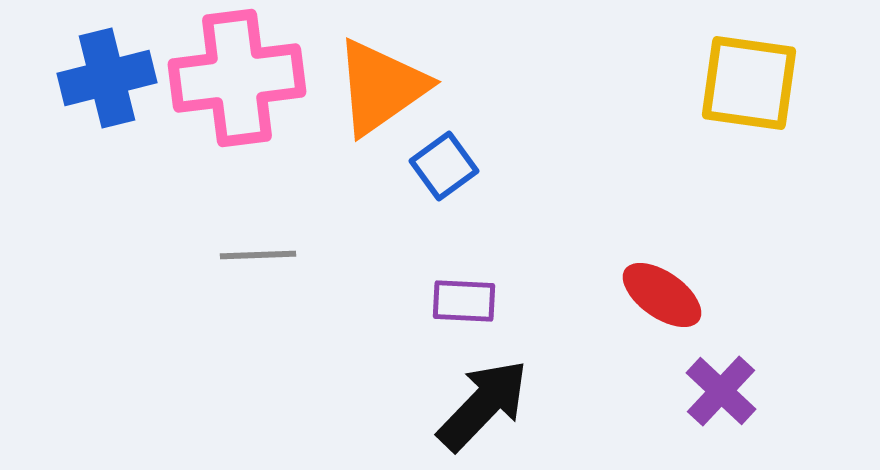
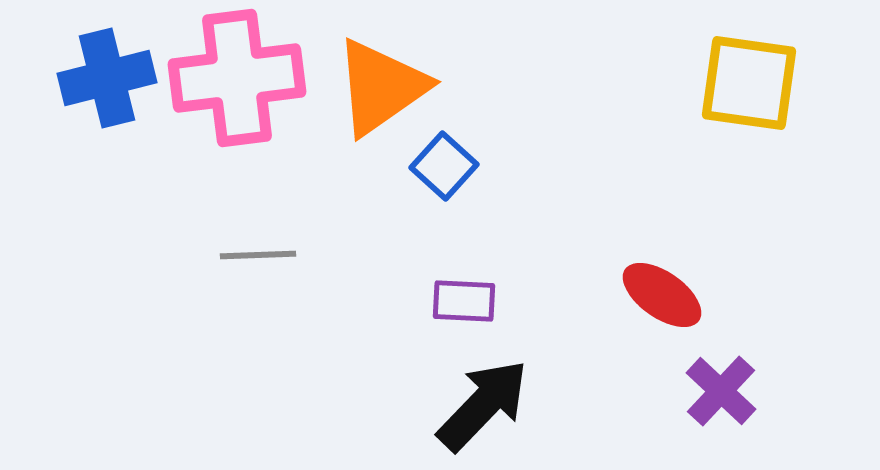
blue square: rotated 12 degrees counterclockwise
